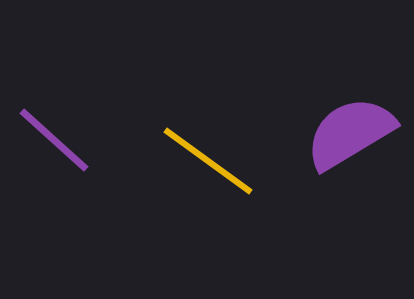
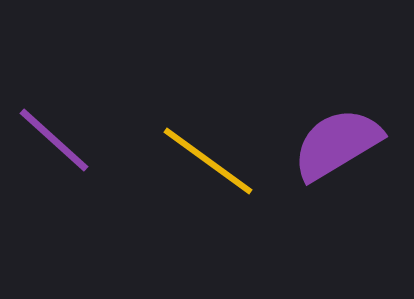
purple semicircle: moved 13 px left, 11 px down
